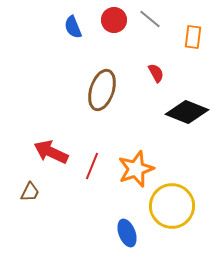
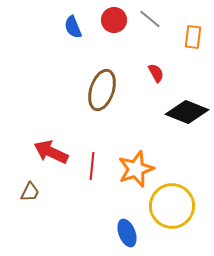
red line: rotated 16 degrees counterclockwise
